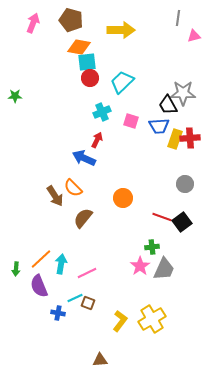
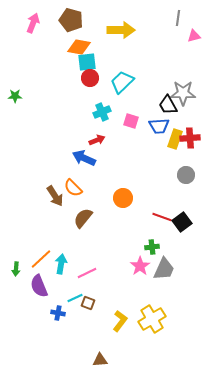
red arrow: rotated 42 degrees clockwise
gray circle: moved 1 px right, 9 px up
